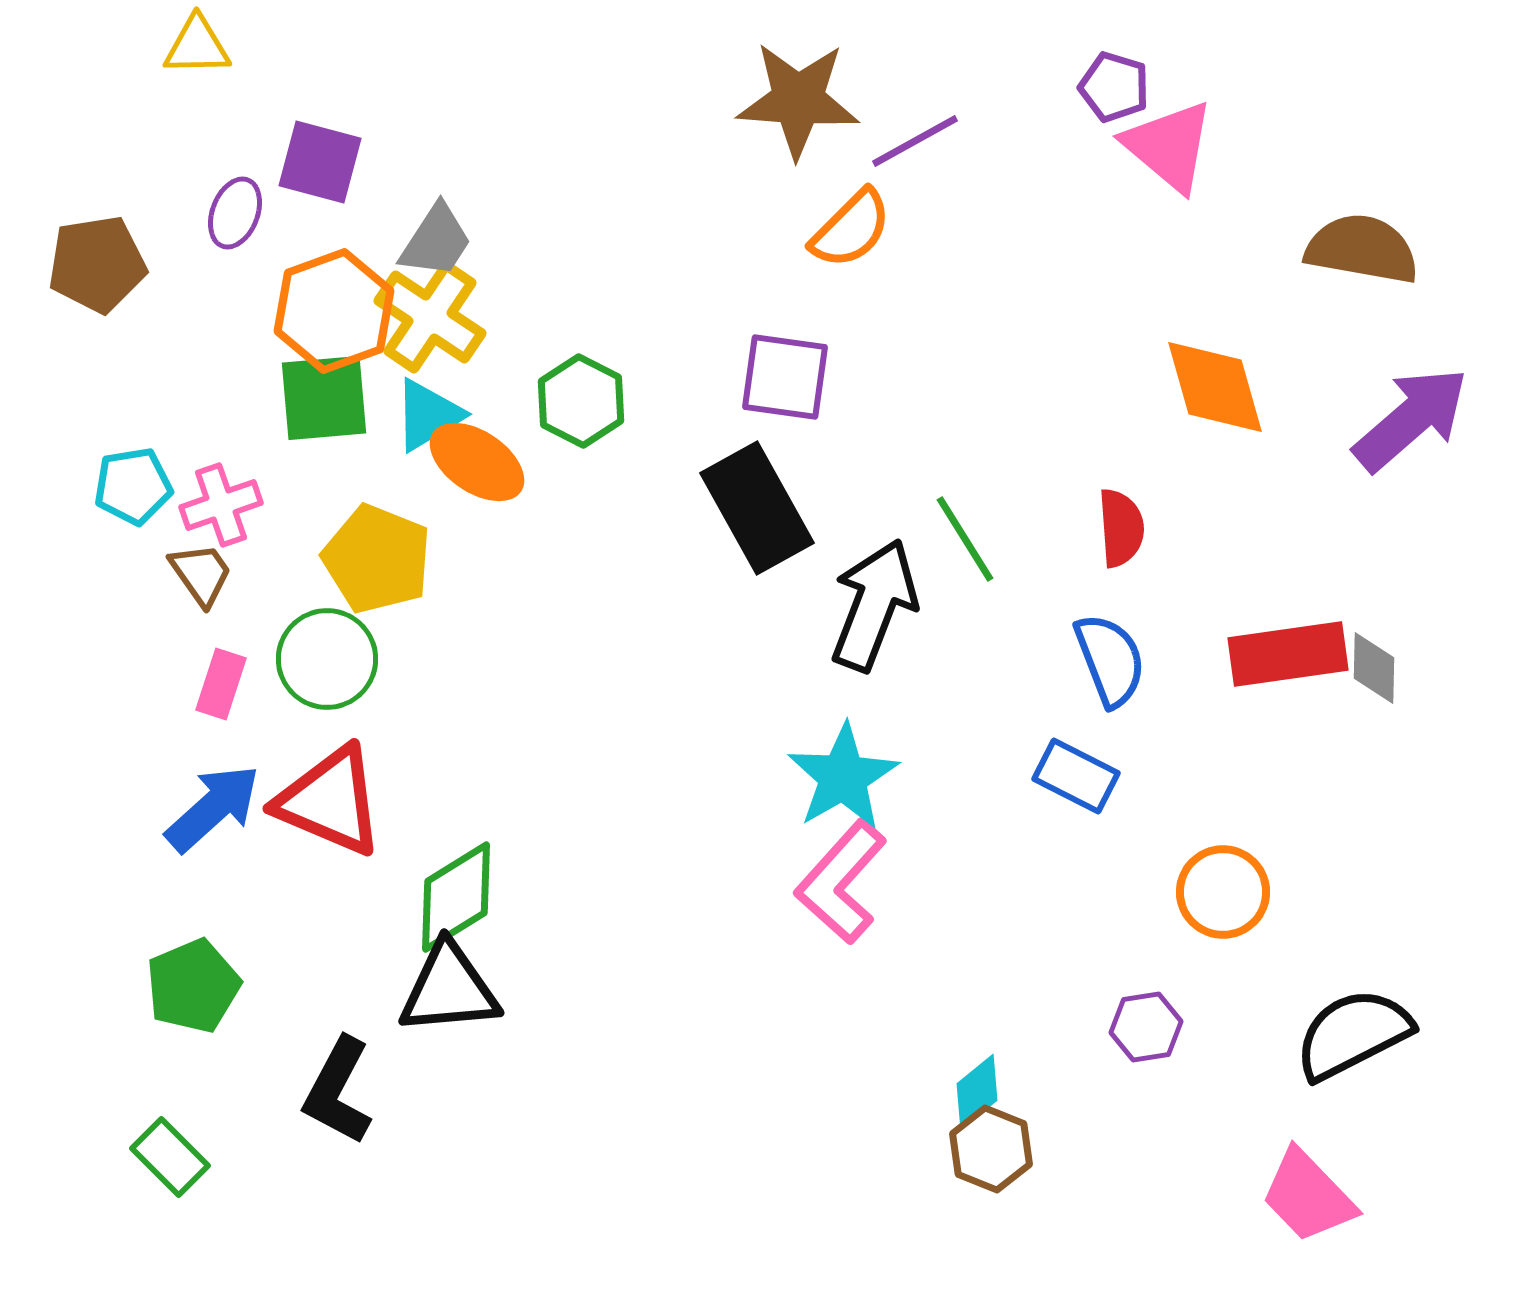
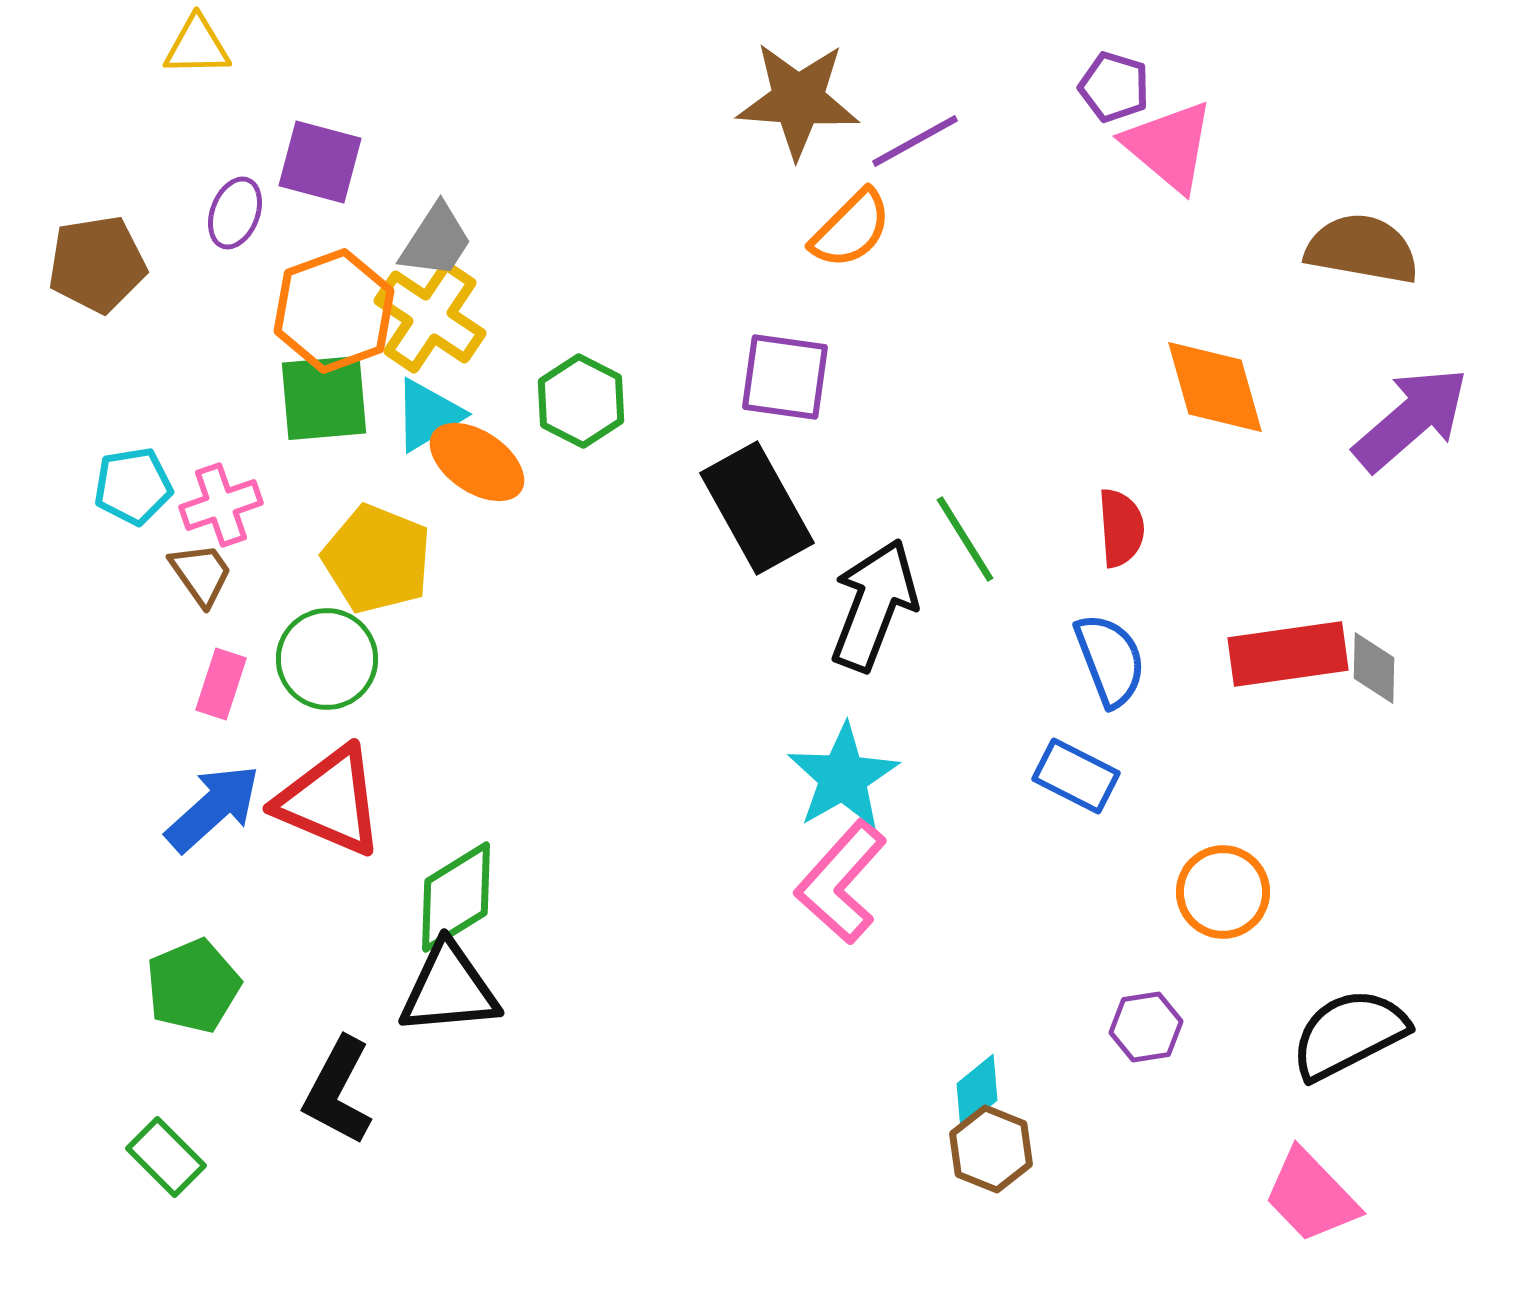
black semicircle at (1353, 1034): moved 4 px left
green rectangle at (170, 1157): moved 4 px left
pink trapezoid at (1308, 1196): moved 3 px right
